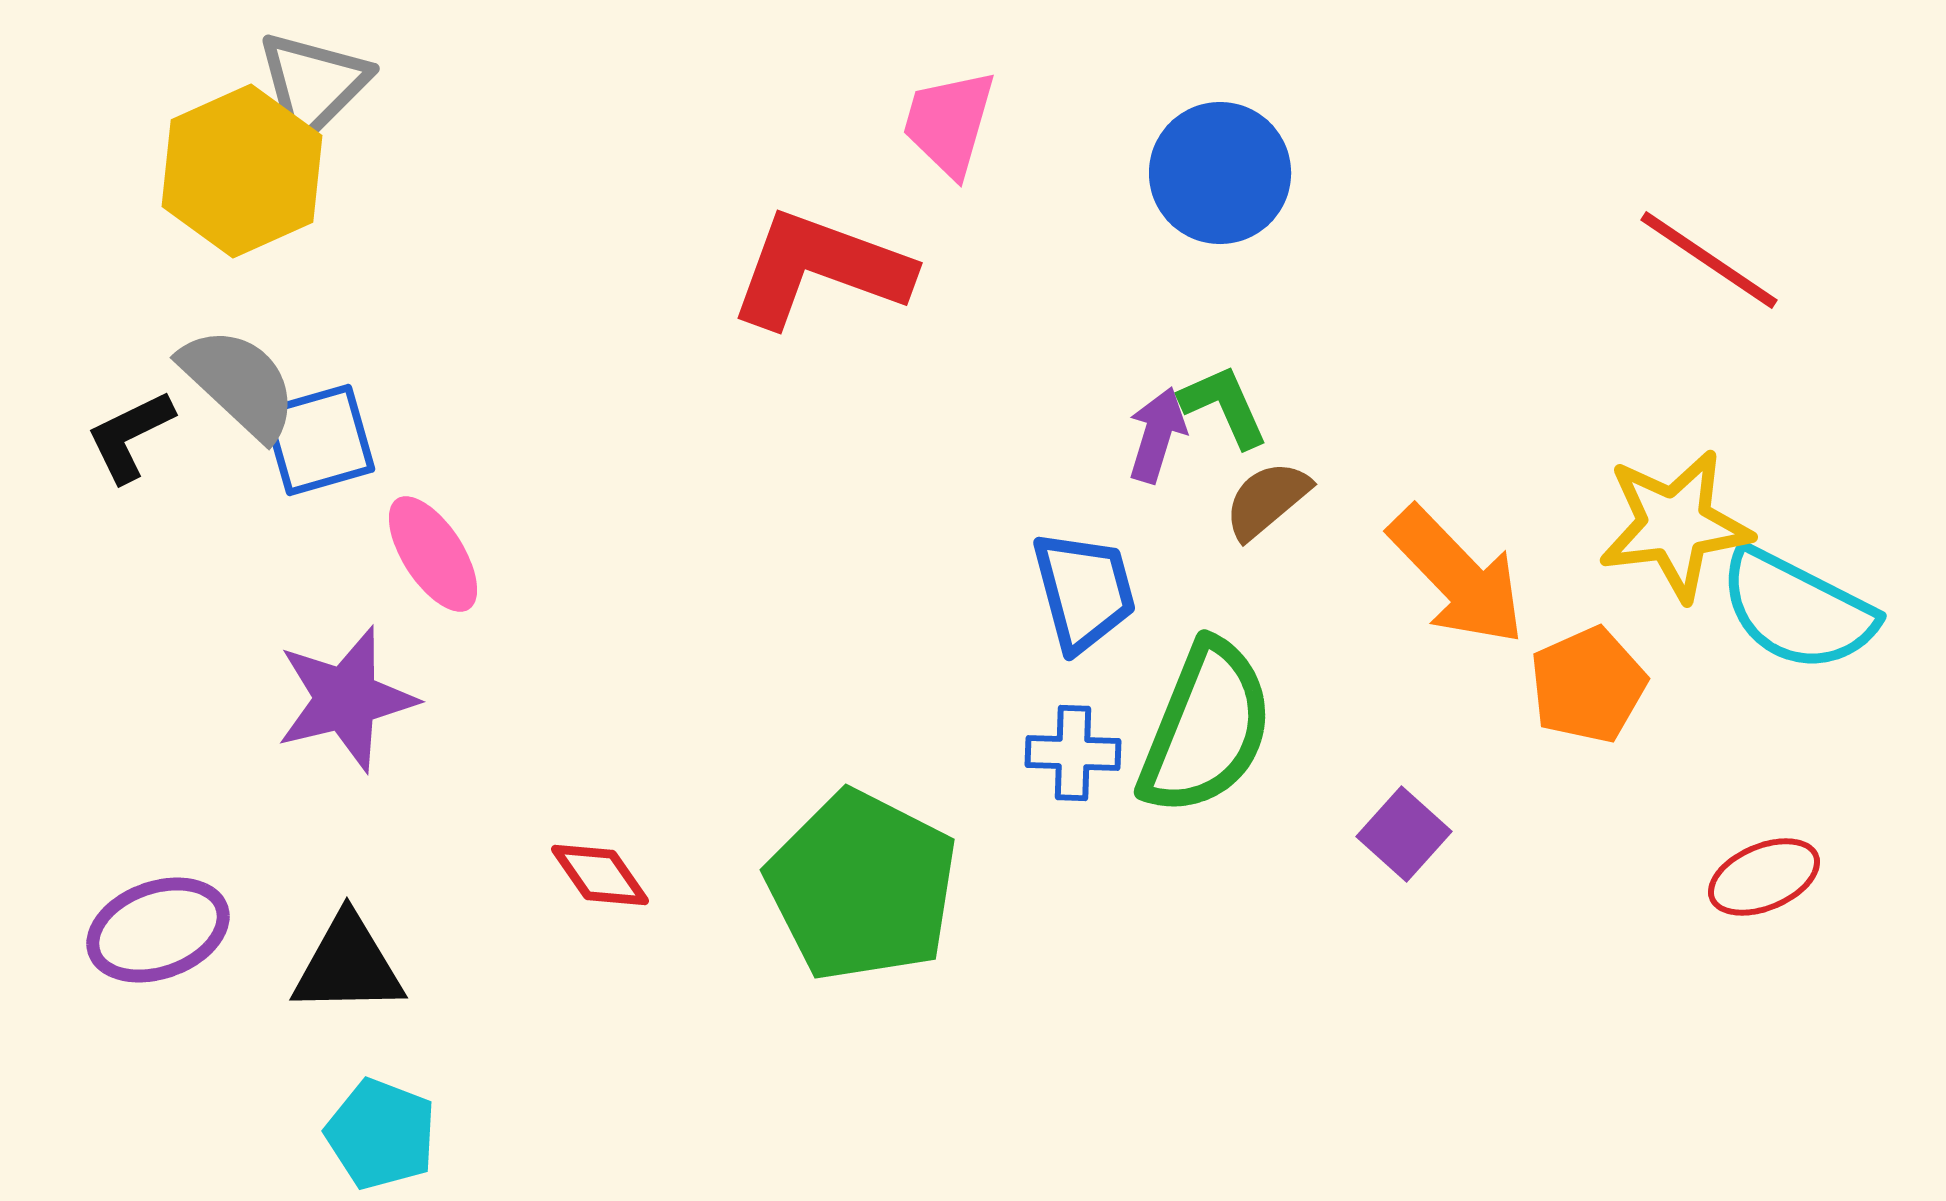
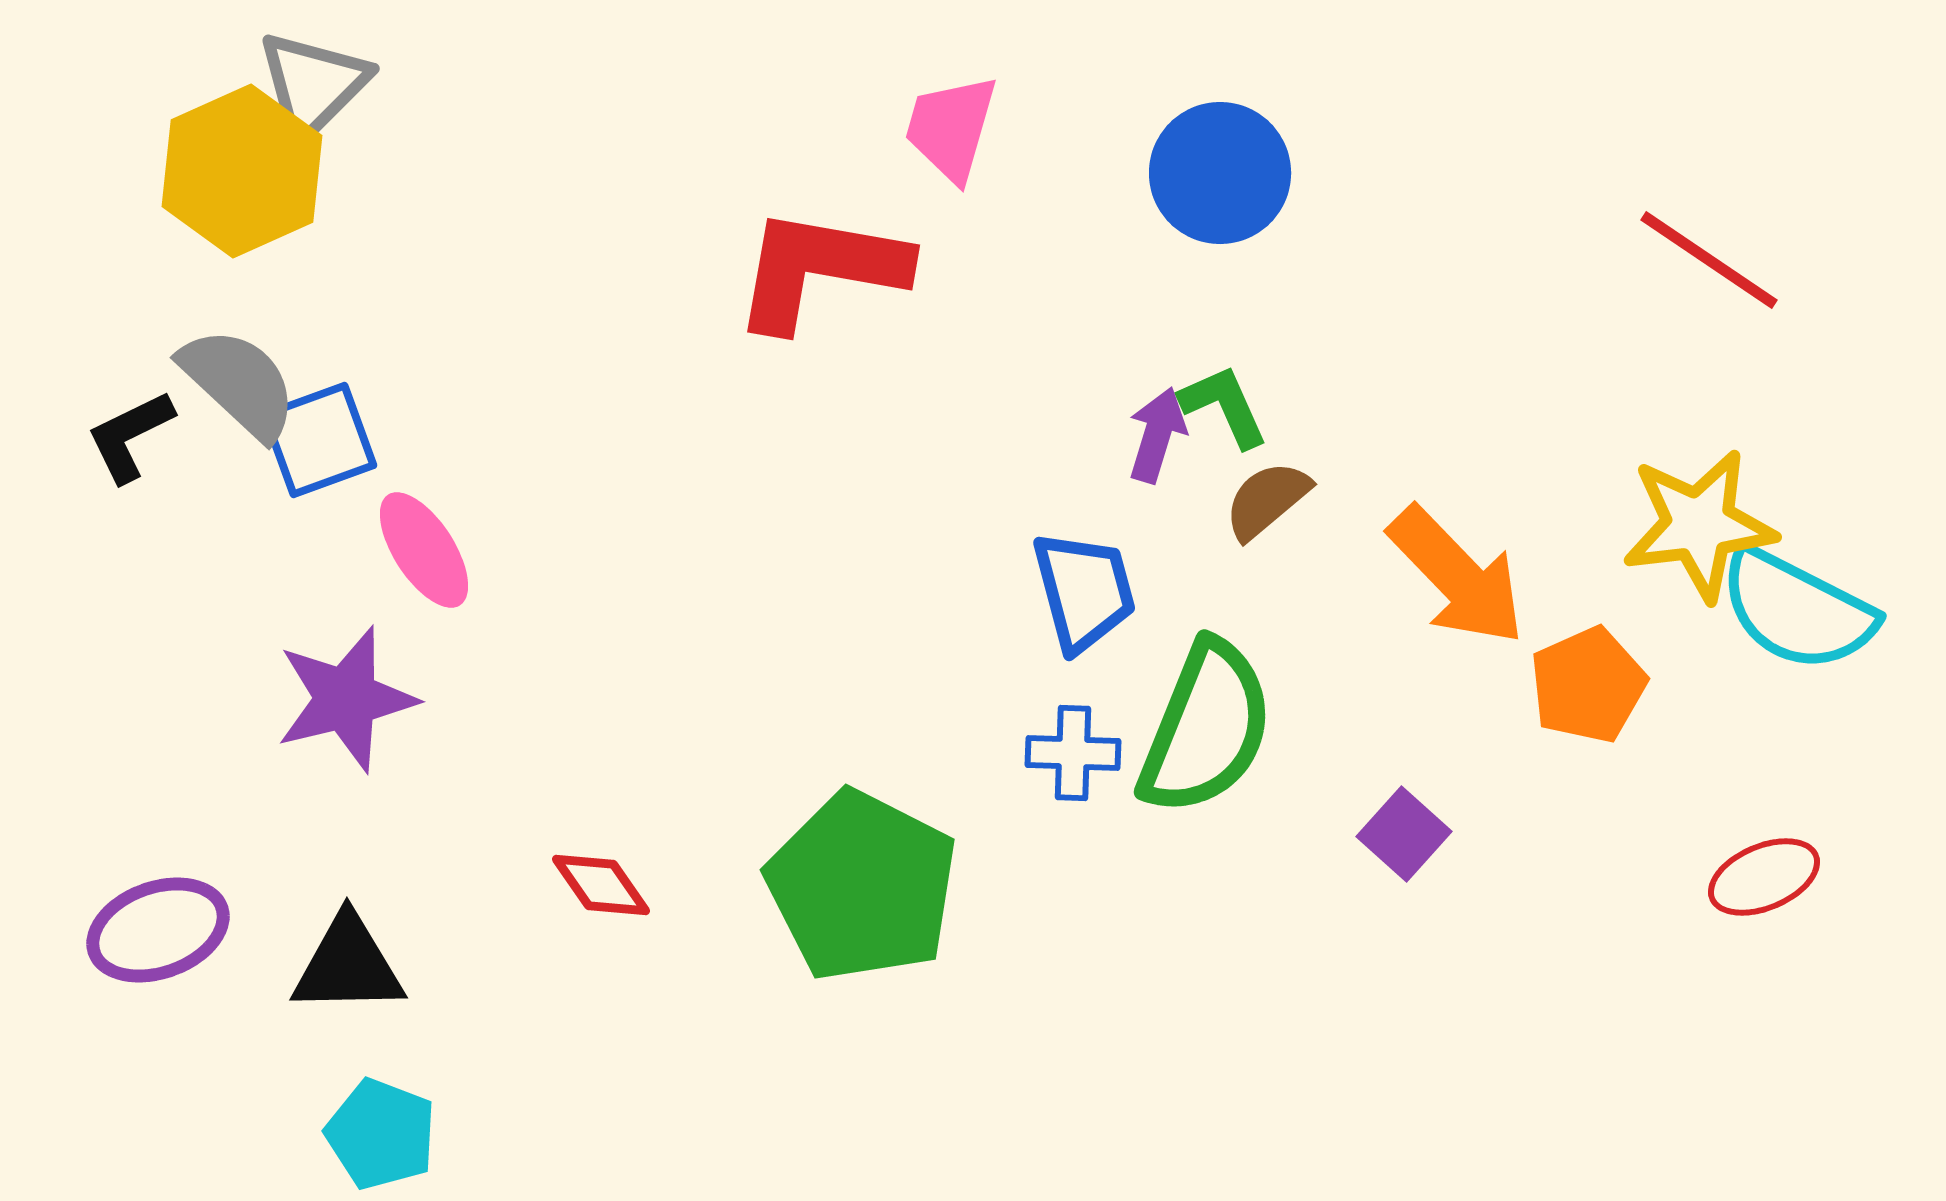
pink trapezoid: moved 2 px right, 5 px down
red L-shape: rotated 10 degrees counterclockwise
blue square: rotated 4 degrees counterclockwise
yellow star: moved 24 px right
pink ellipse: moved 9 px left, 4 px up
red diamond: moved 1 px right, 10 px down
